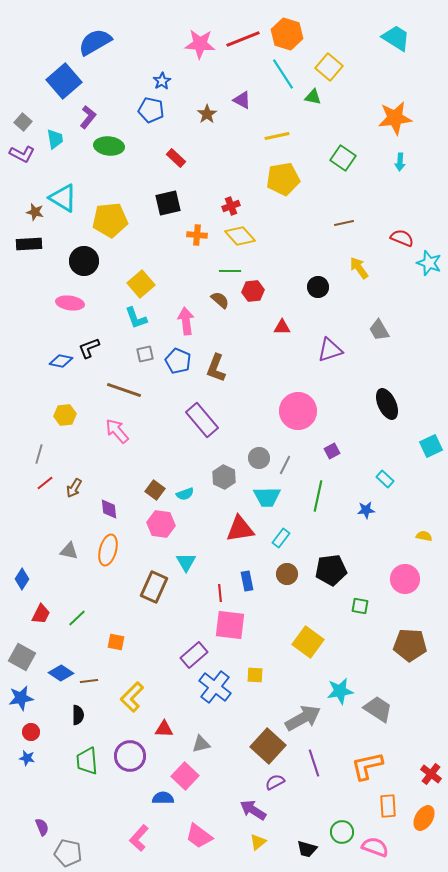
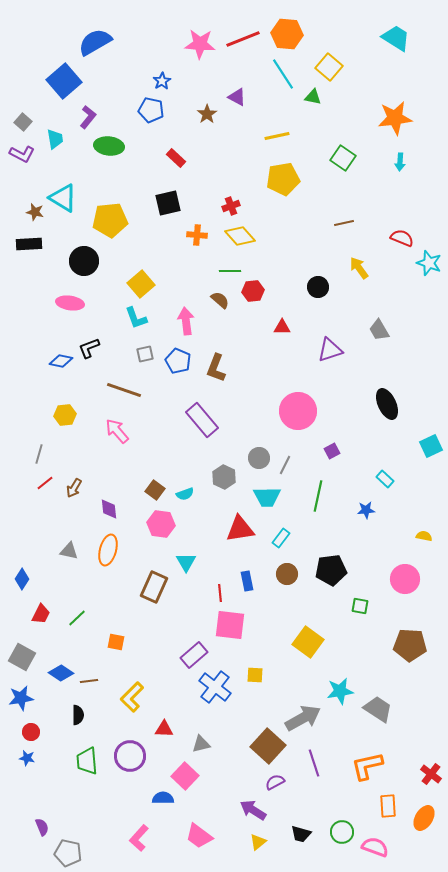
orange hexagon at (287, 34): rotated 12 degrees counterclockwise
purple triangle at (242, 100): moved 5 px left, 3 px up
black trapezoid at (307, 849): moved 6 px left, 15 px up
